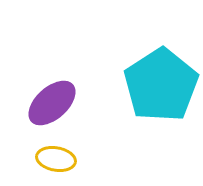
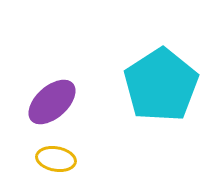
purple ellipse: moved 1 px up
